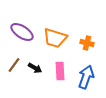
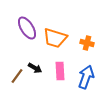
purple ellipse: moved 5 px right, 4 px up; rotated 25 degrees clockwise
brown line: moved 3 px right, 11 px down
